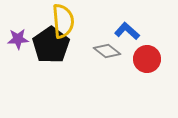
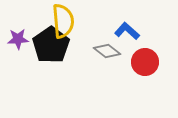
red circle: moved 2 px left, 3 px down
